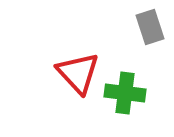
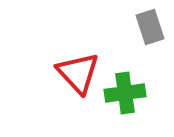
green cross: rotated 15 degrees counterclockwise
